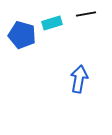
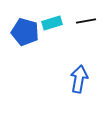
black line: moved 7 px down
blue pentagon: moved 3 px right, 3 px up
